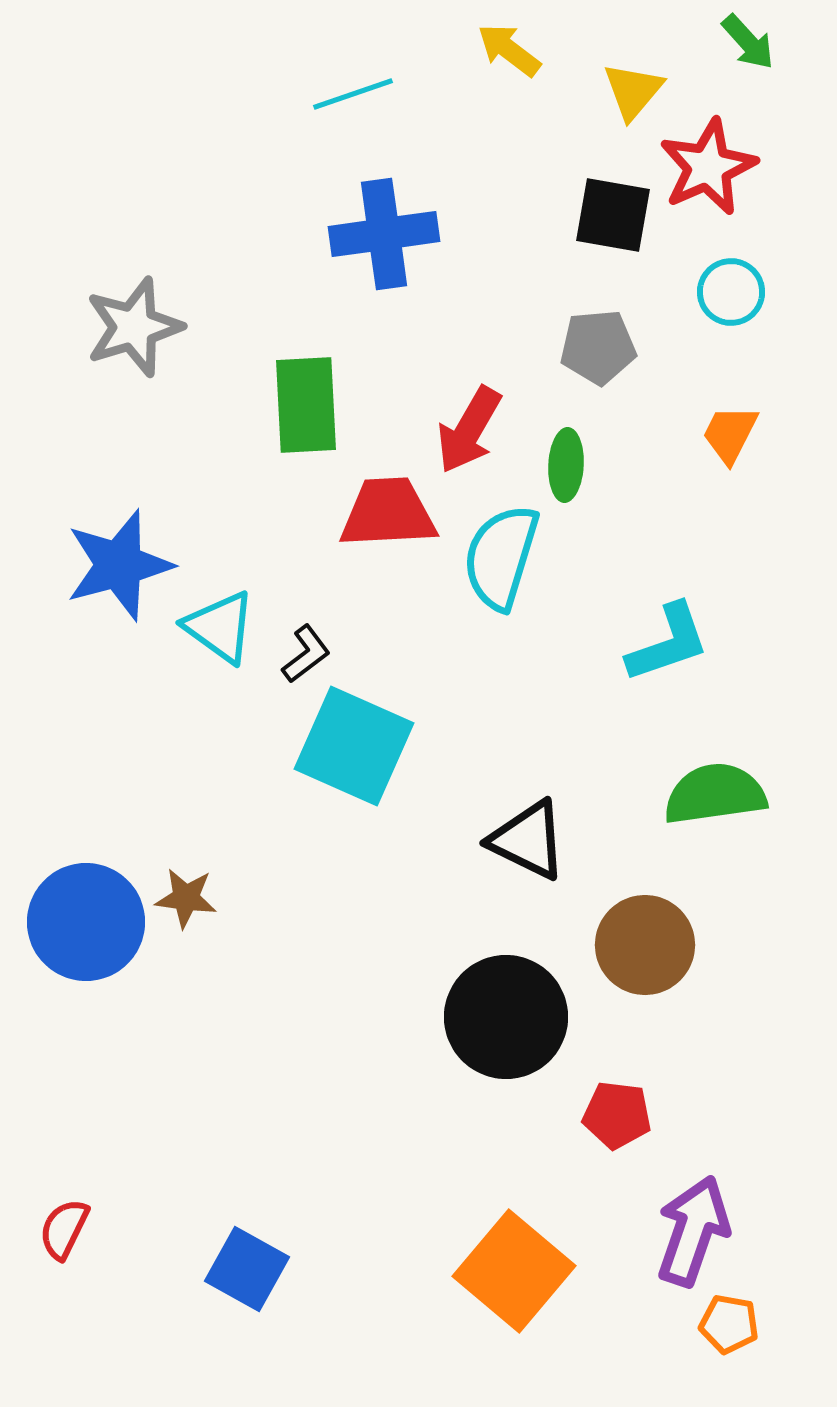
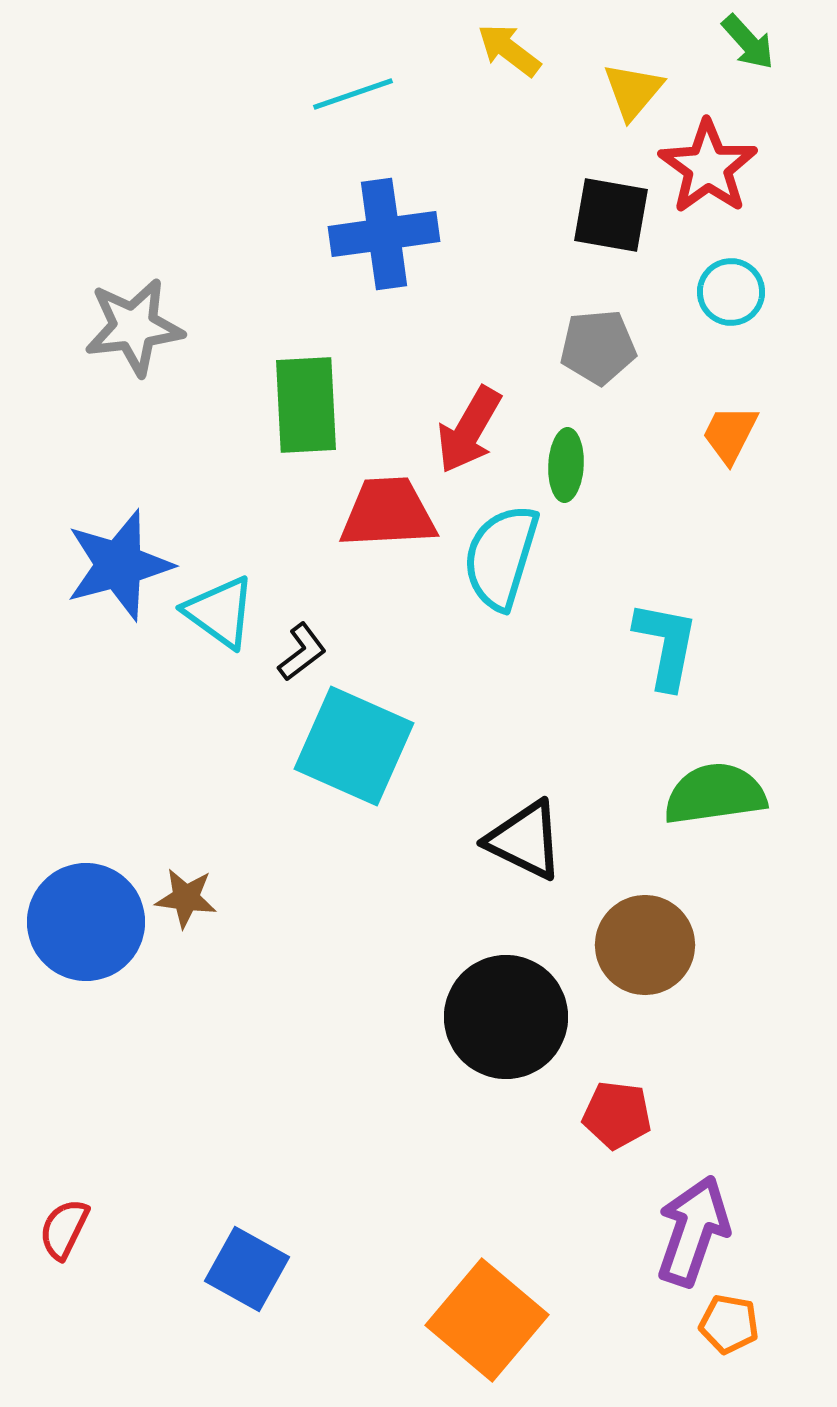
red star: rotated 12 degrees counterclockwise
black square: moved 2 px left
gray star: rotated 10 degrees clockwise
cyan triangle: moved 15 px up
cyan L-shape: moved 2 px left, 2 px down; rotated 60 degrees counterclockwise
black L-shape: moved 4 px left, 2 px up
black triangle: moved 3 px left
orange square: moved 27 px left, 49 px down
